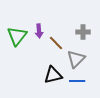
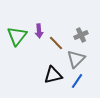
gray cross: moved 2 px left, 3 px down; rotated 24 degrees counterclockwise
blue line: rotated 56 degrees counterclockwise
